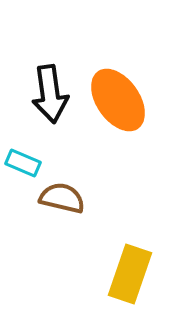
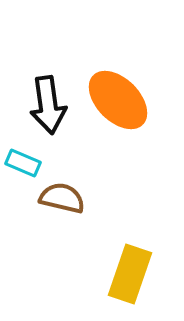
black arrow: moved 2 px left, 11 px down
orange ellipse: rotated 10 degrees counterclockwise
